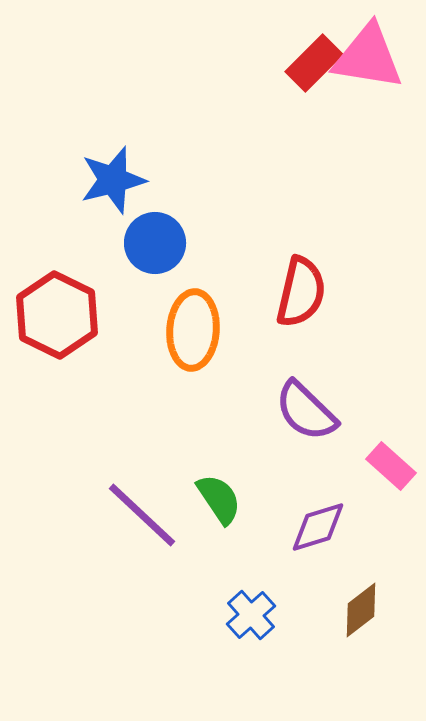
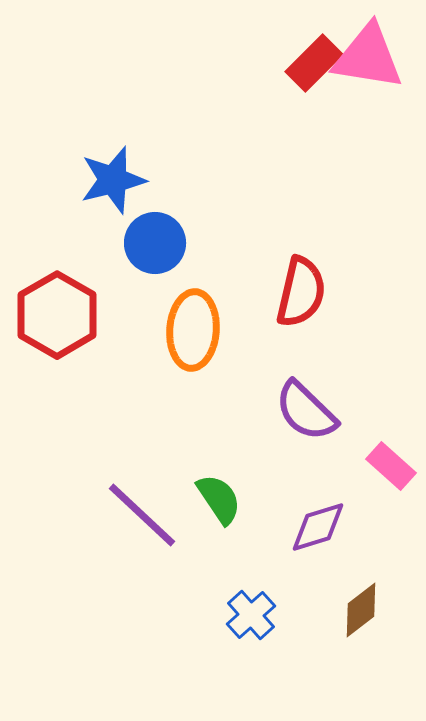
red hexagon: rotated 4 degrees clockwise
